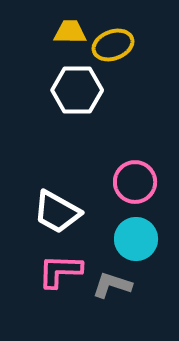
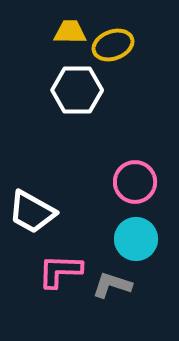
white trapezoid: moved 25 px left
